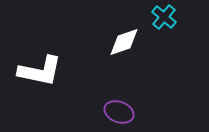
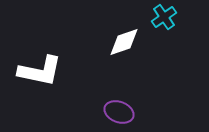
cyan cross: rotated 15 degrees clockwise
